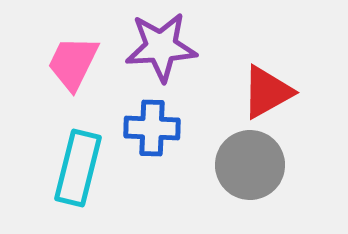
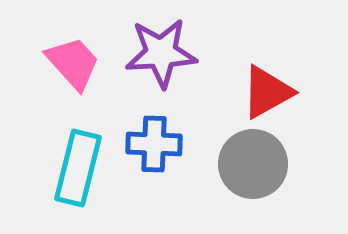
purple star: moved 6 px down
pink trapezoid: rotated 112 degrees clockwise
blue cross: moved 2 px right, 16 px down
gray circle: moved 3 px right, 1 px up
